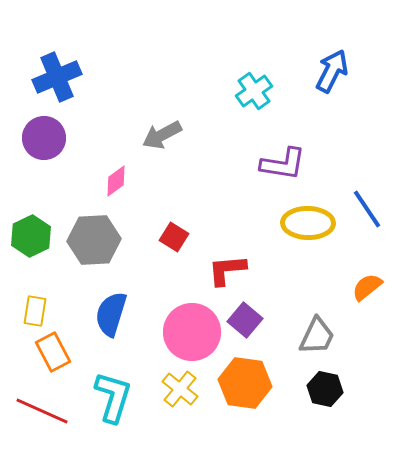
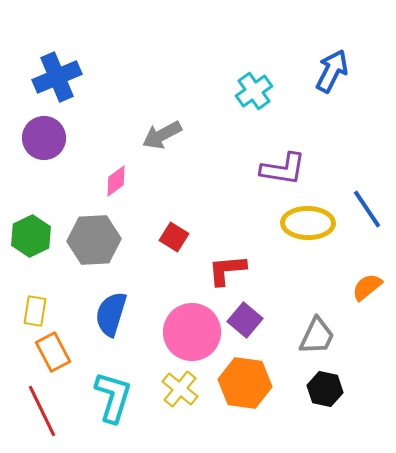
purple L-shape: moved 5 px down
red line: rotated 40 degrees clockwise
